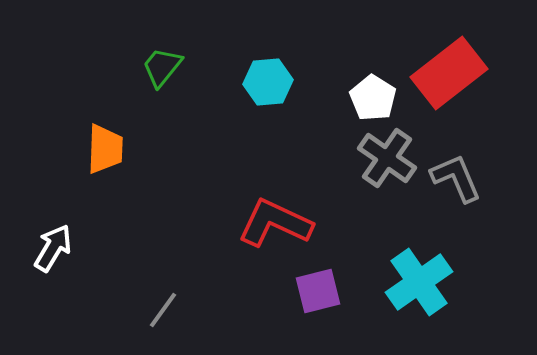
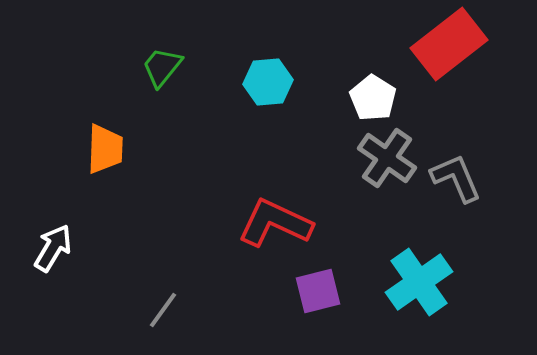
red rectangle: moved 29 px up
